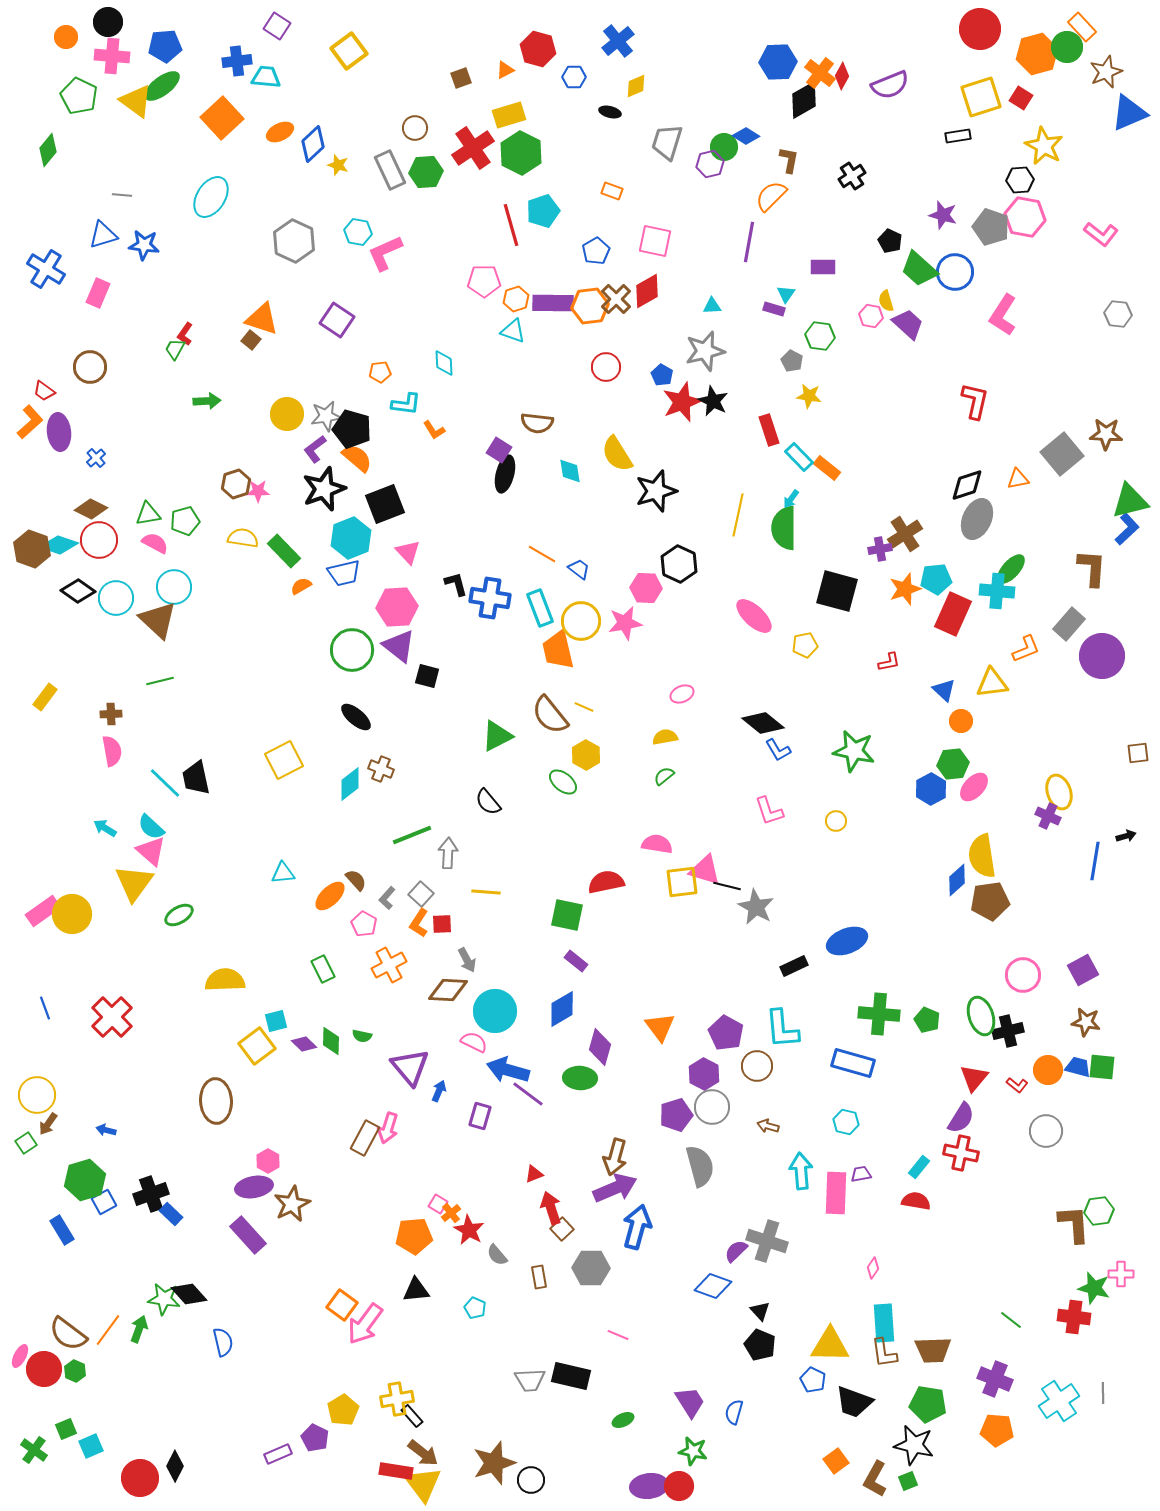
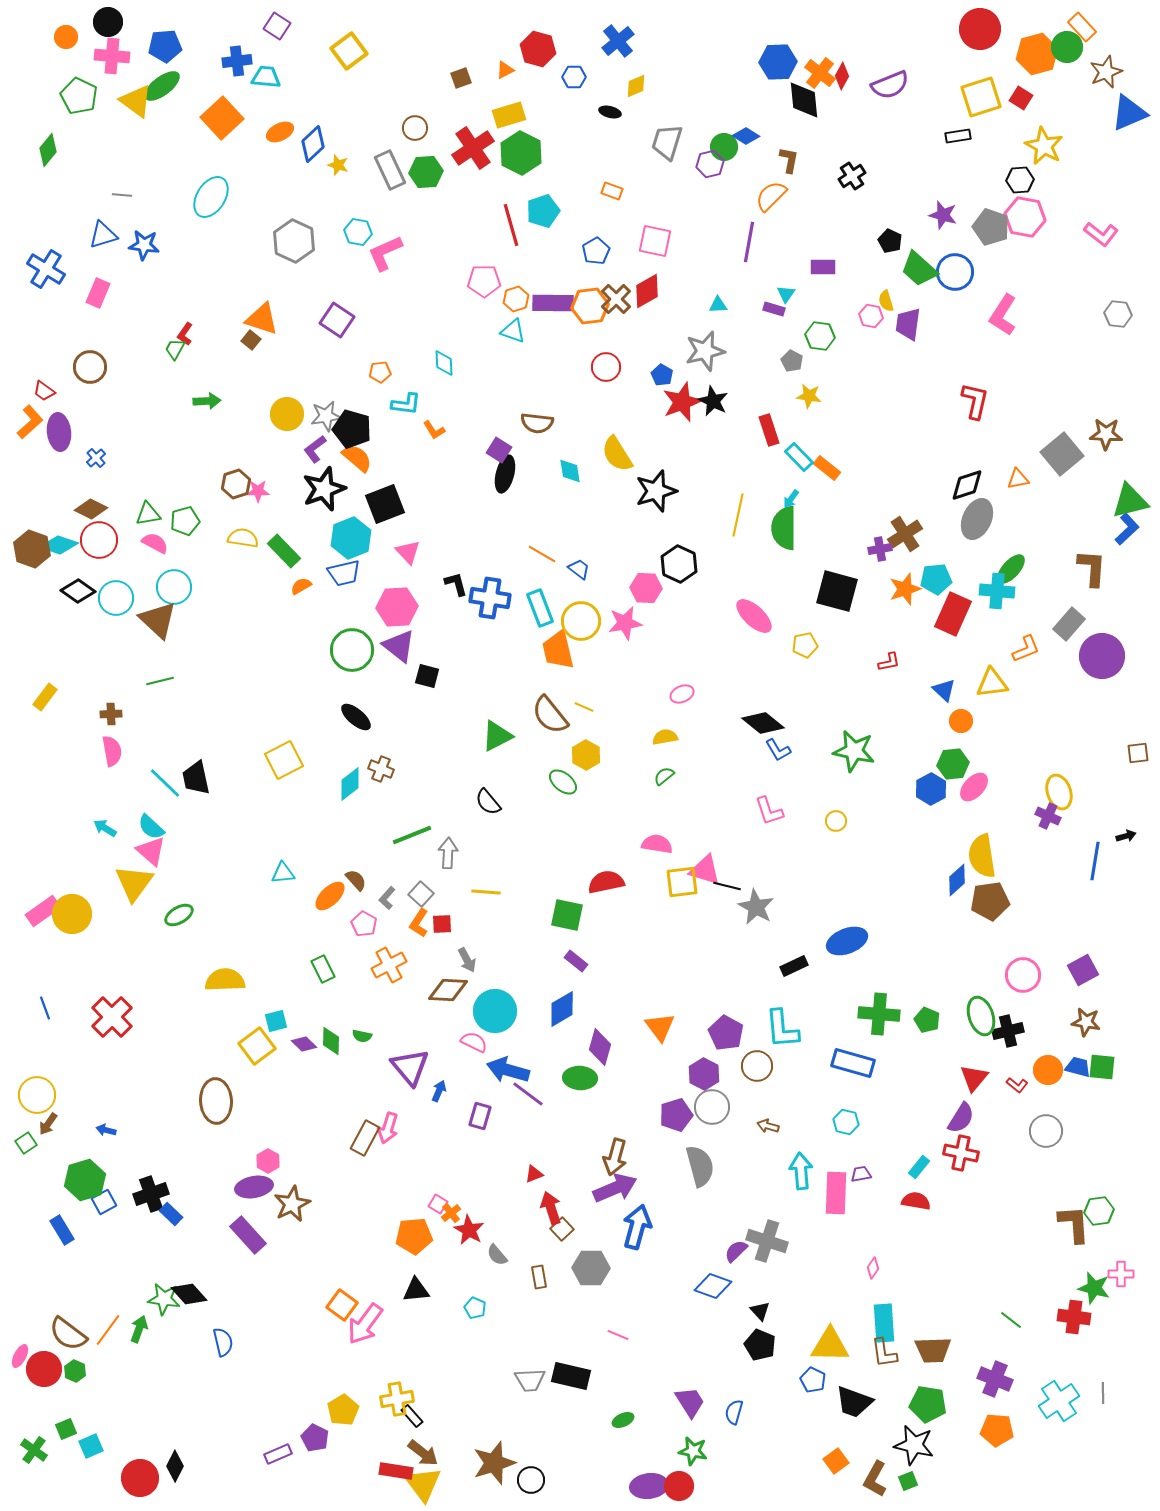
black diamond at (804, 100): rotated 66 degrees counterclockwise
cyan triangle at (712, 306): moved 6 px right, 1 px up
purple trapezoid at (908, 324): rotated 124 degrees counterclockwise
